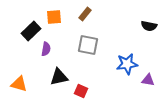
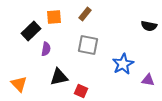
blue star: moved 4 px left; rotated 20 degrees counterclockwise
orange triangle: rotated 30 degrees clockwise
